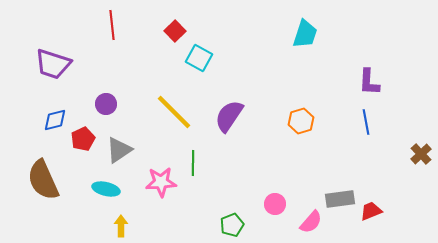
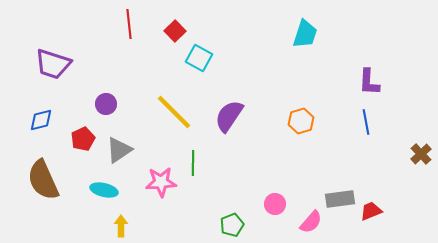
red line: moved 17 px right, 1 px up
blue diamond: moved 14 px left
cyan ellipse: moved 2 px left, 1 px down
